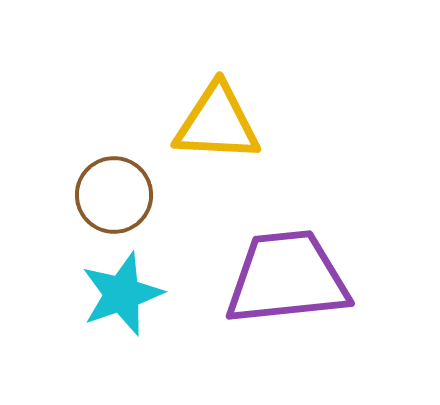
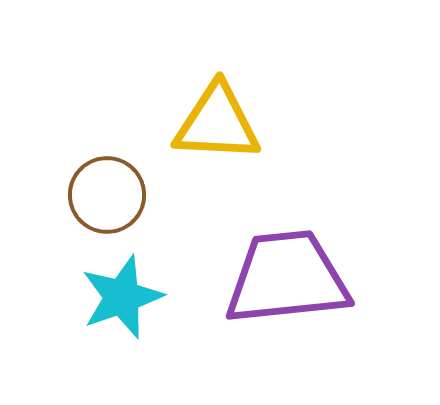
brown circle: moved 7 px left
cyan star: moved 3 px down
